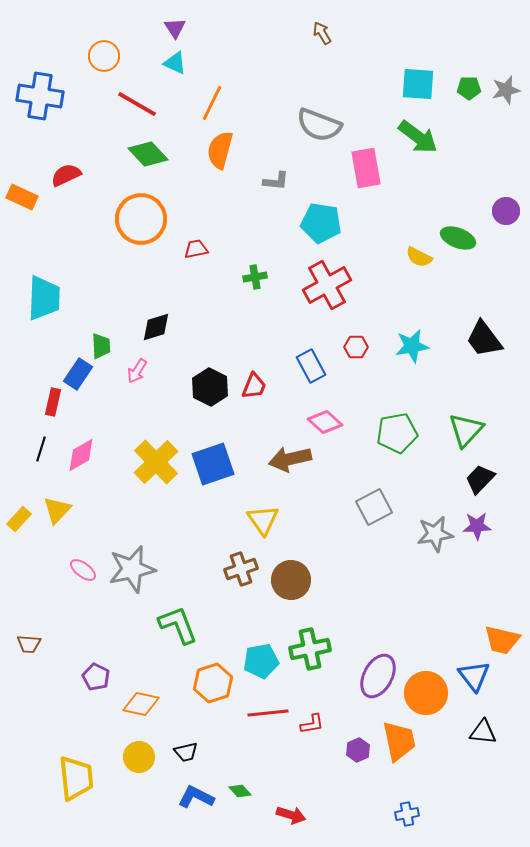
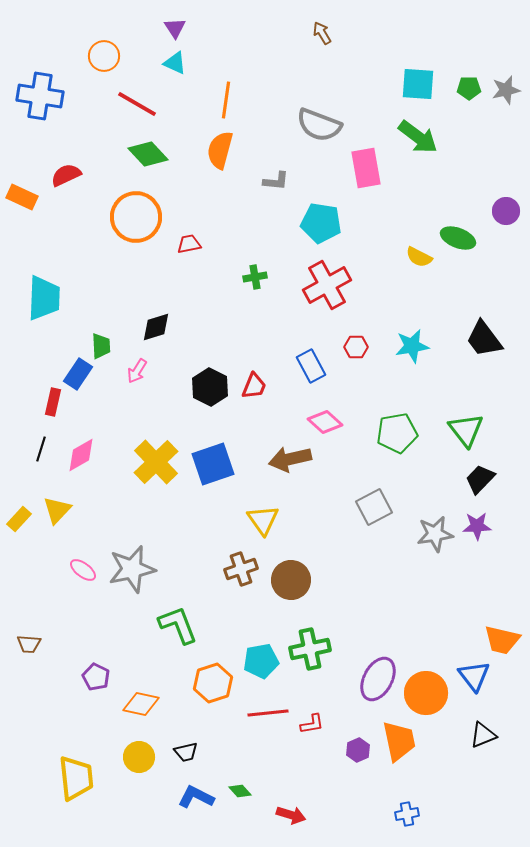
orange line at (212, 103): moved 14 px right, 3 px up; rotated 18 degrees counterclockwise
orange circle at (141, 219): moved 5 px left, 2 px up
red trapezoid at (196, 249): moved 7 px left, 5 px up
green triangle at (466, 430): rotated 21 degrees counterclockwise
purple ellipse at (378, 676): moved 3 px down
black triangle at (483, 732): moved 3 px down; rotated 28 degrees counterclockwise
